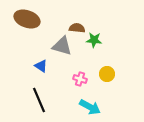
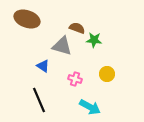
brown semicircle: rotated 14 degrees clockwise
blue triangle: moved 2 px right
pink cross: moved 5 px left
